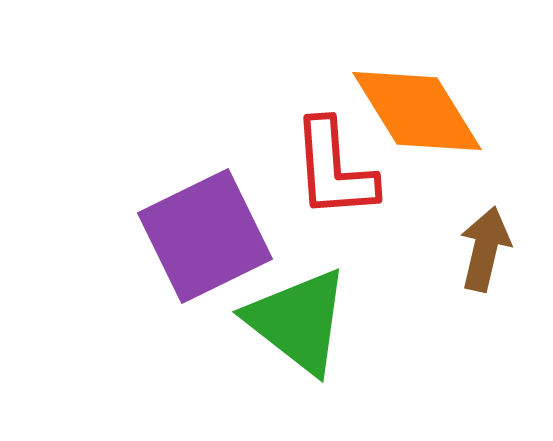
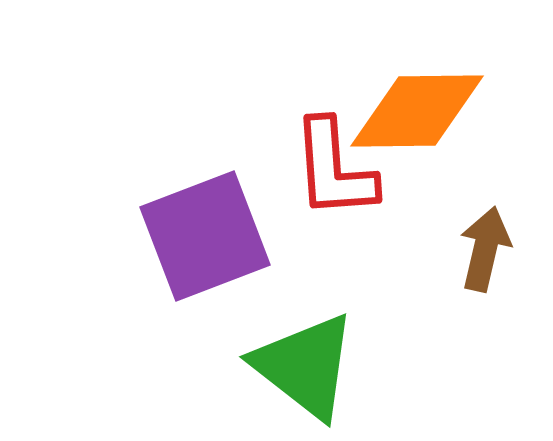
orange diamond: rotated 59 degrees counterclockwise
purple square: rotated 5 degrees clockwise
green triangle: moved 7 px right, 45 px down
